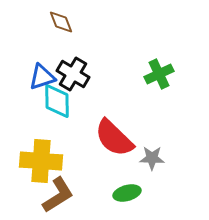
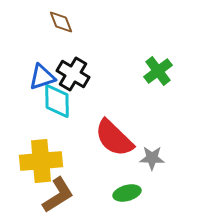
green cross: moved 1 px left, 3 px up; rotated 12 degrees counterclockwise
yellow cross: rotated 9 degrees counterclockwise
